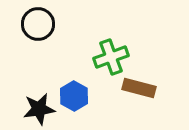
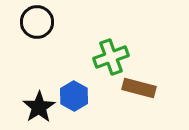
black circle: moved 1 px left, 2 px up
black star: moved 2 px up; rotated 24 degrees counterclockwise
